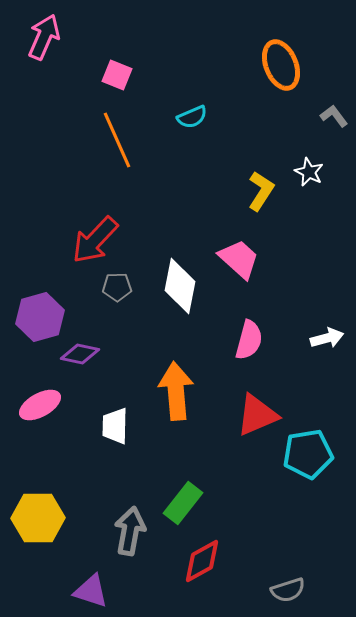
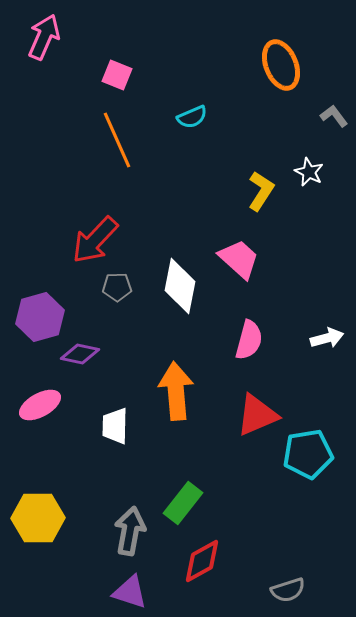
purple triangle: moved 39 px right, 1 px down
